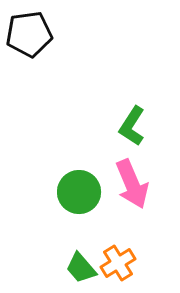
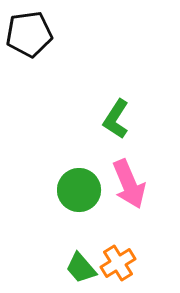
green L-shape: moved 16 px left, 7 px up
pink arrow: moved 3 px left
green circle: moved 2 px up
